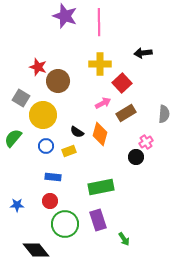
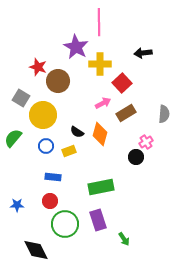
purple star: moved 11 px right, 31 px down; rotated 10 degrees clockwise
black diamond: rotated 12 degrees clockwise
